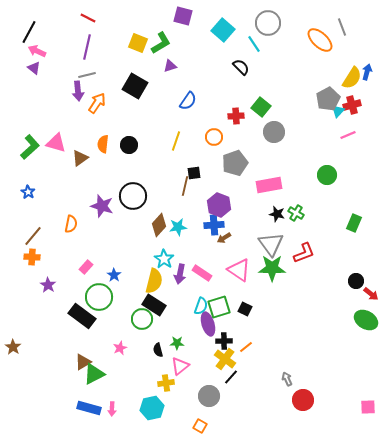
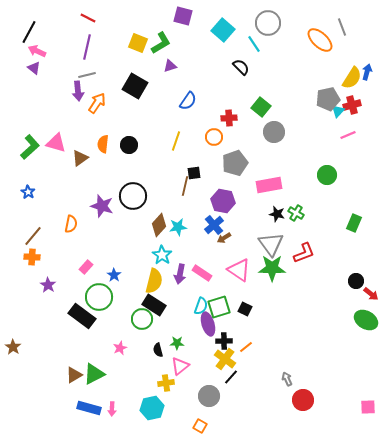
gray pentagon at (328, 99): rotated 15 degrees clockwise
red cross at (236, 116): moved 7 px left, 2 px down
purple hexagon at (219, 205): moved 4 px right, 4 px up; rotated 10 degrees counterclockwise
blue cross at (214, 225): rotated 36 degrees counterclockwise
cyan star at (164, 259): moved 2 px left, 4 px up
brown triangle at (83, 362): moved 9 px left, 13 px down
